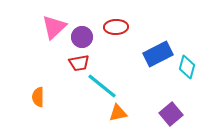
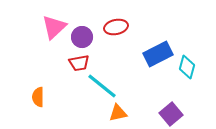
red ellipse: rotated 10 degrees counterclockwise
